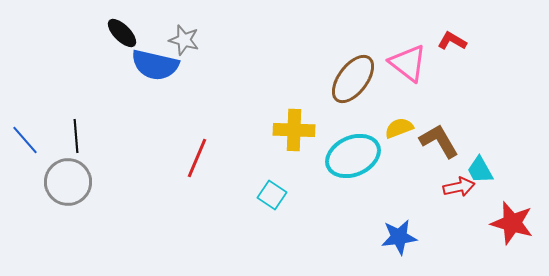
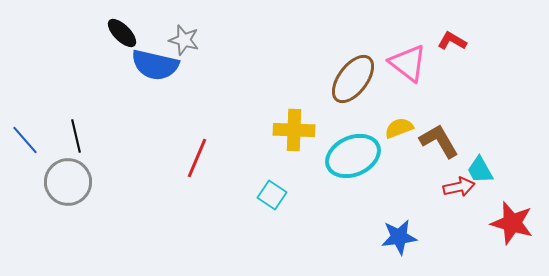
black line: rotated 8 degrees counterclockwise
